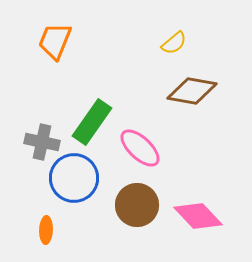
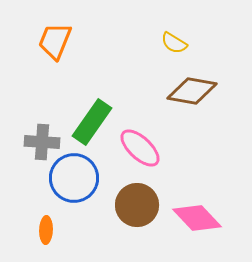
yellow semicircle: rotated 72 degrees clockwise
gray cross: rotated 8 degrees counterclockwise
pink diamond: moved 1 px left, 2 px down
